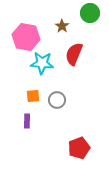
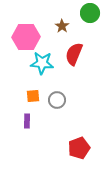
pink hexagon: rotated 12 degrees counterclockwise
